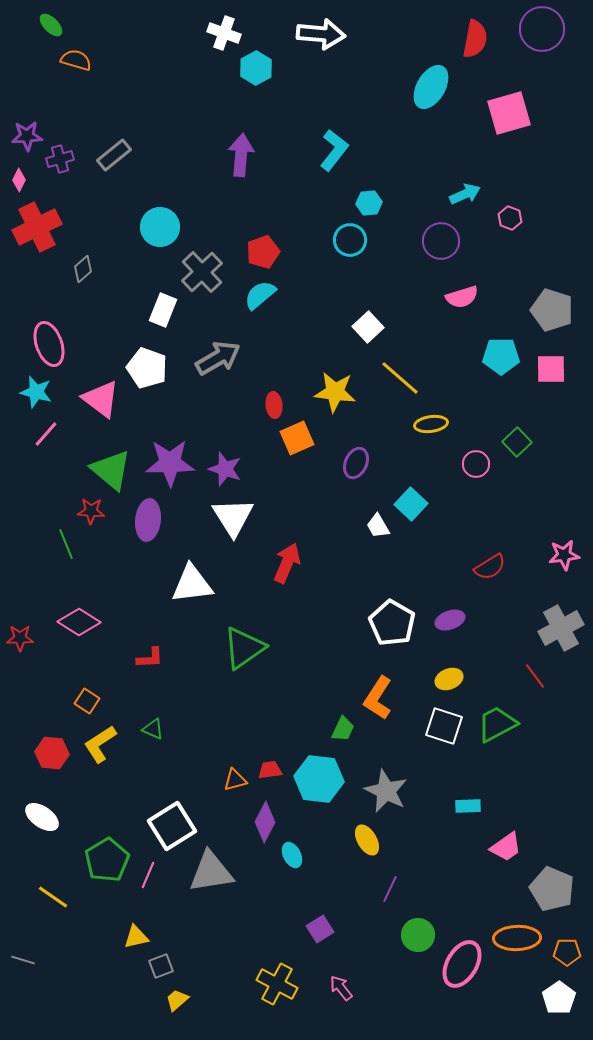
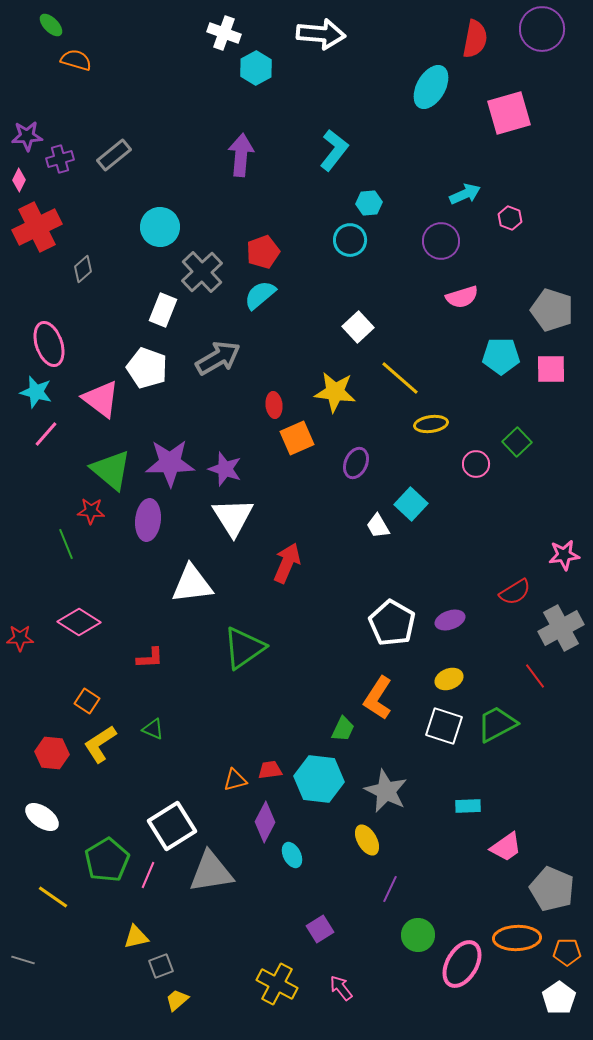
white square at (368, 327): moved 10 px left
red semicircle at (490, 567): moved 25 px right, 25 px down
